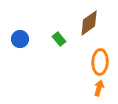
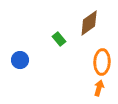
blue circle: moved 21 px down
orange ellipse: moved 2 px right
